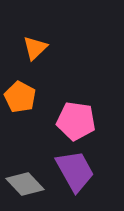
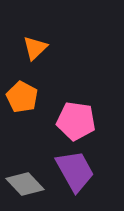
orange pentagon: moved 2 px right
